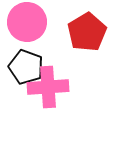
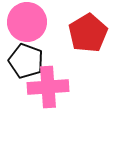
red pentagon: moved 1 px right, 1 px down
black pentagon: moved 6 px up
